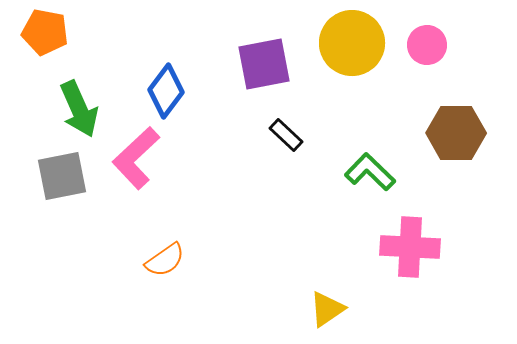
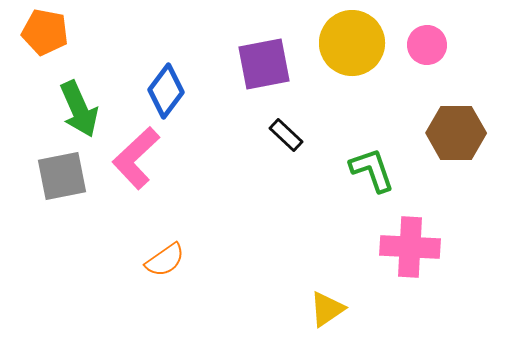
green L-shape: moved 2 px right, 2 px up; rotated 27 degrees clockwise
